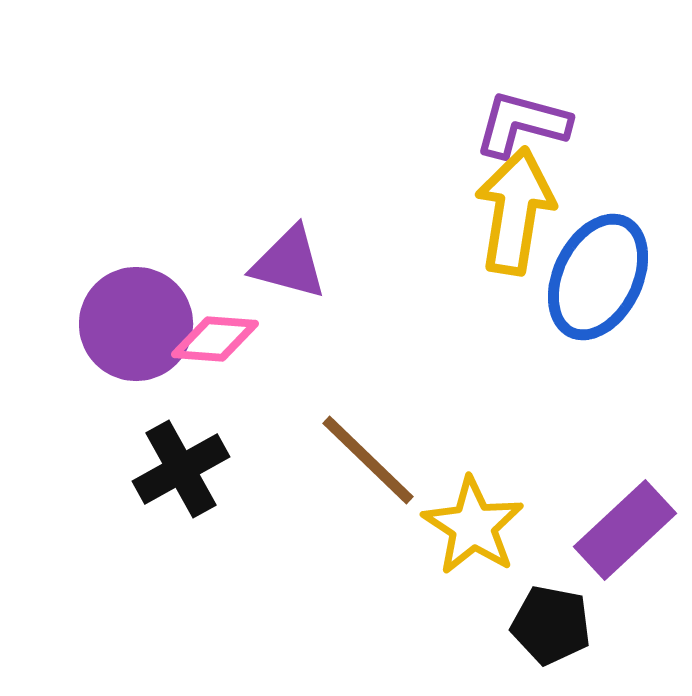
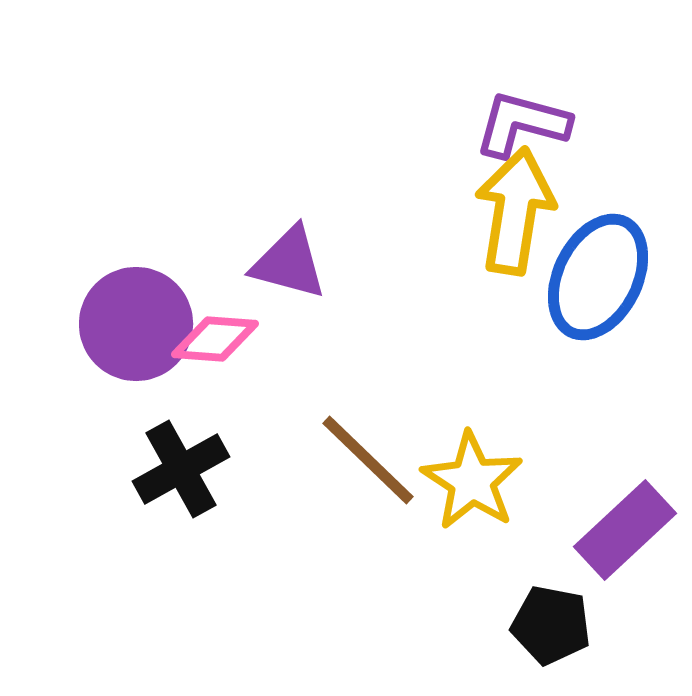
yellow star: moved 1 px left, 45 px up
